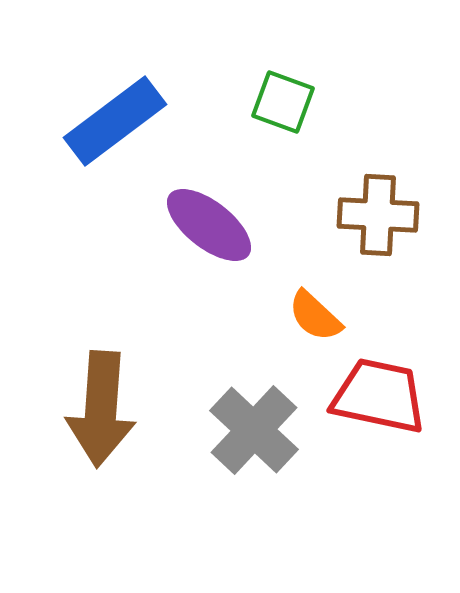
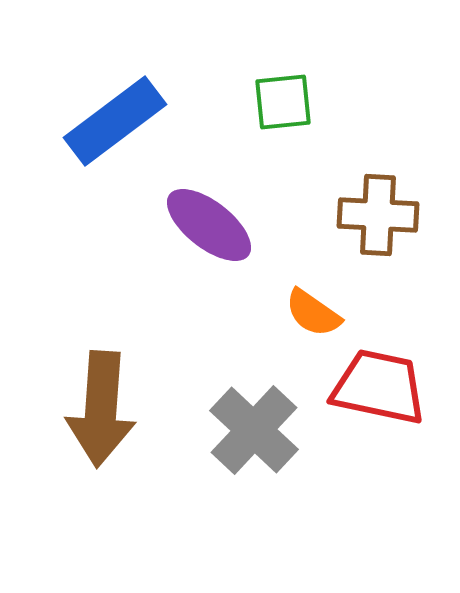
green square: rotated 26 degrees counterclockwise
orange semicircle: moved 2 px left, 3 px up; rotated 8 degrees counterclockwise
red trapezoid: moved 9 px up
